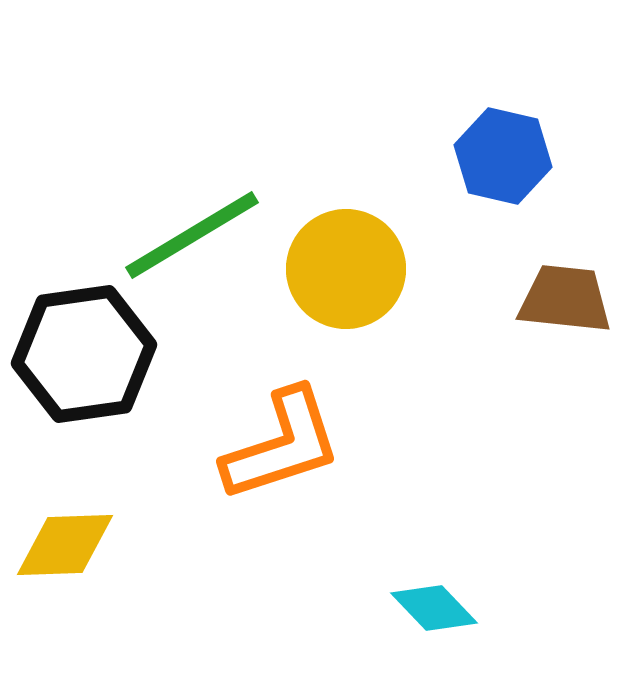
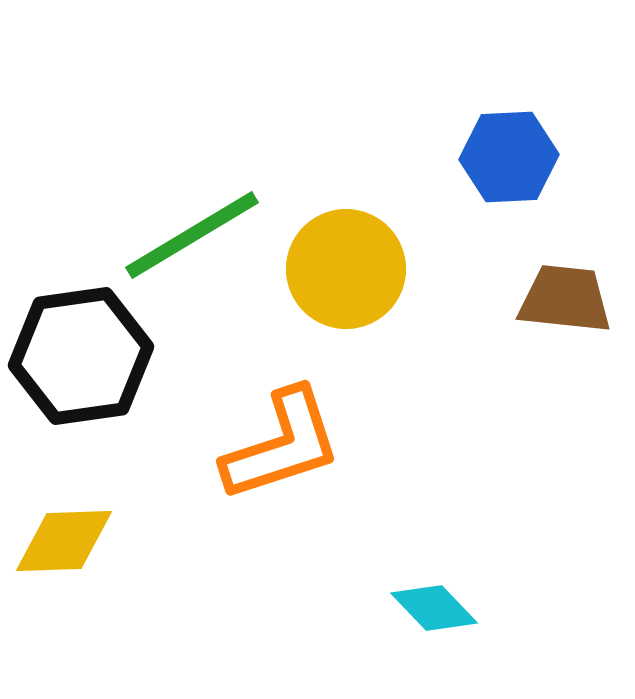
blue hexagon: moved 6 px right, 1 px down; rotated 16 degrees counterclockwise
black hexagon: moved 3 px left, 2 px down
yellow diamond: moved 1 px left, 4 px up
